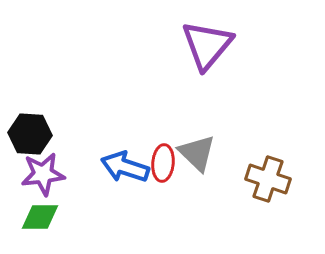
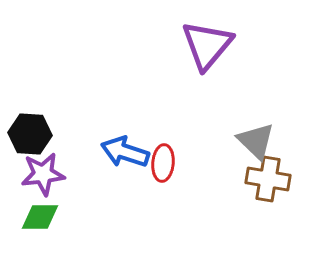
gray triangle: moved 59 px right, 12 px up
blue arrow: moved 15 px up
brown cross: rotated 9 degrees counterclockwise
